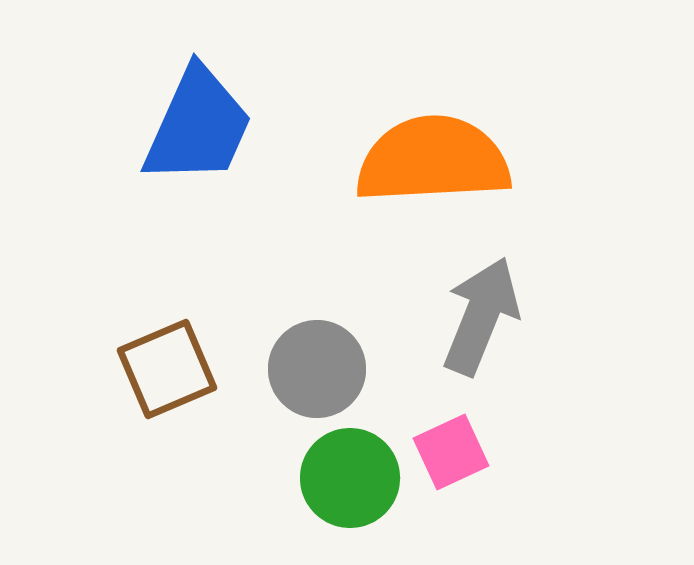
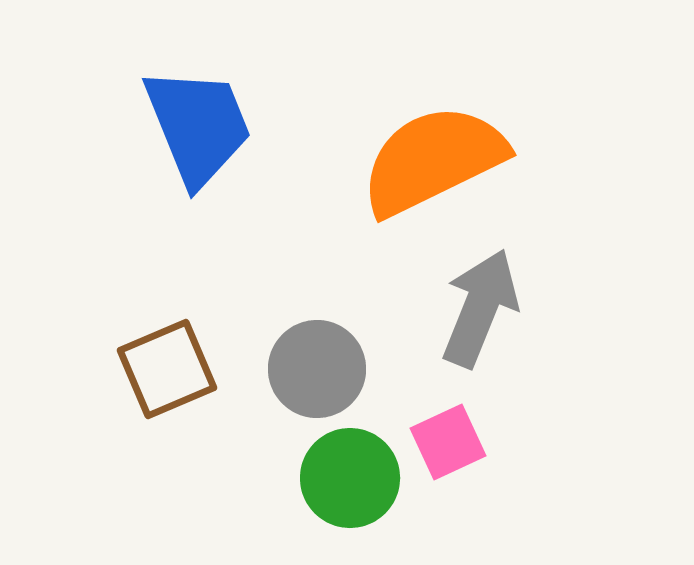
blue trapezoid: rotated 46 degrees counterclockwise
orange semicircle: rotated 23 degrees counterclockwise
gray arrow: moved 1 px left, 8 px up
pink square: moved 3 px left, 10 px up
